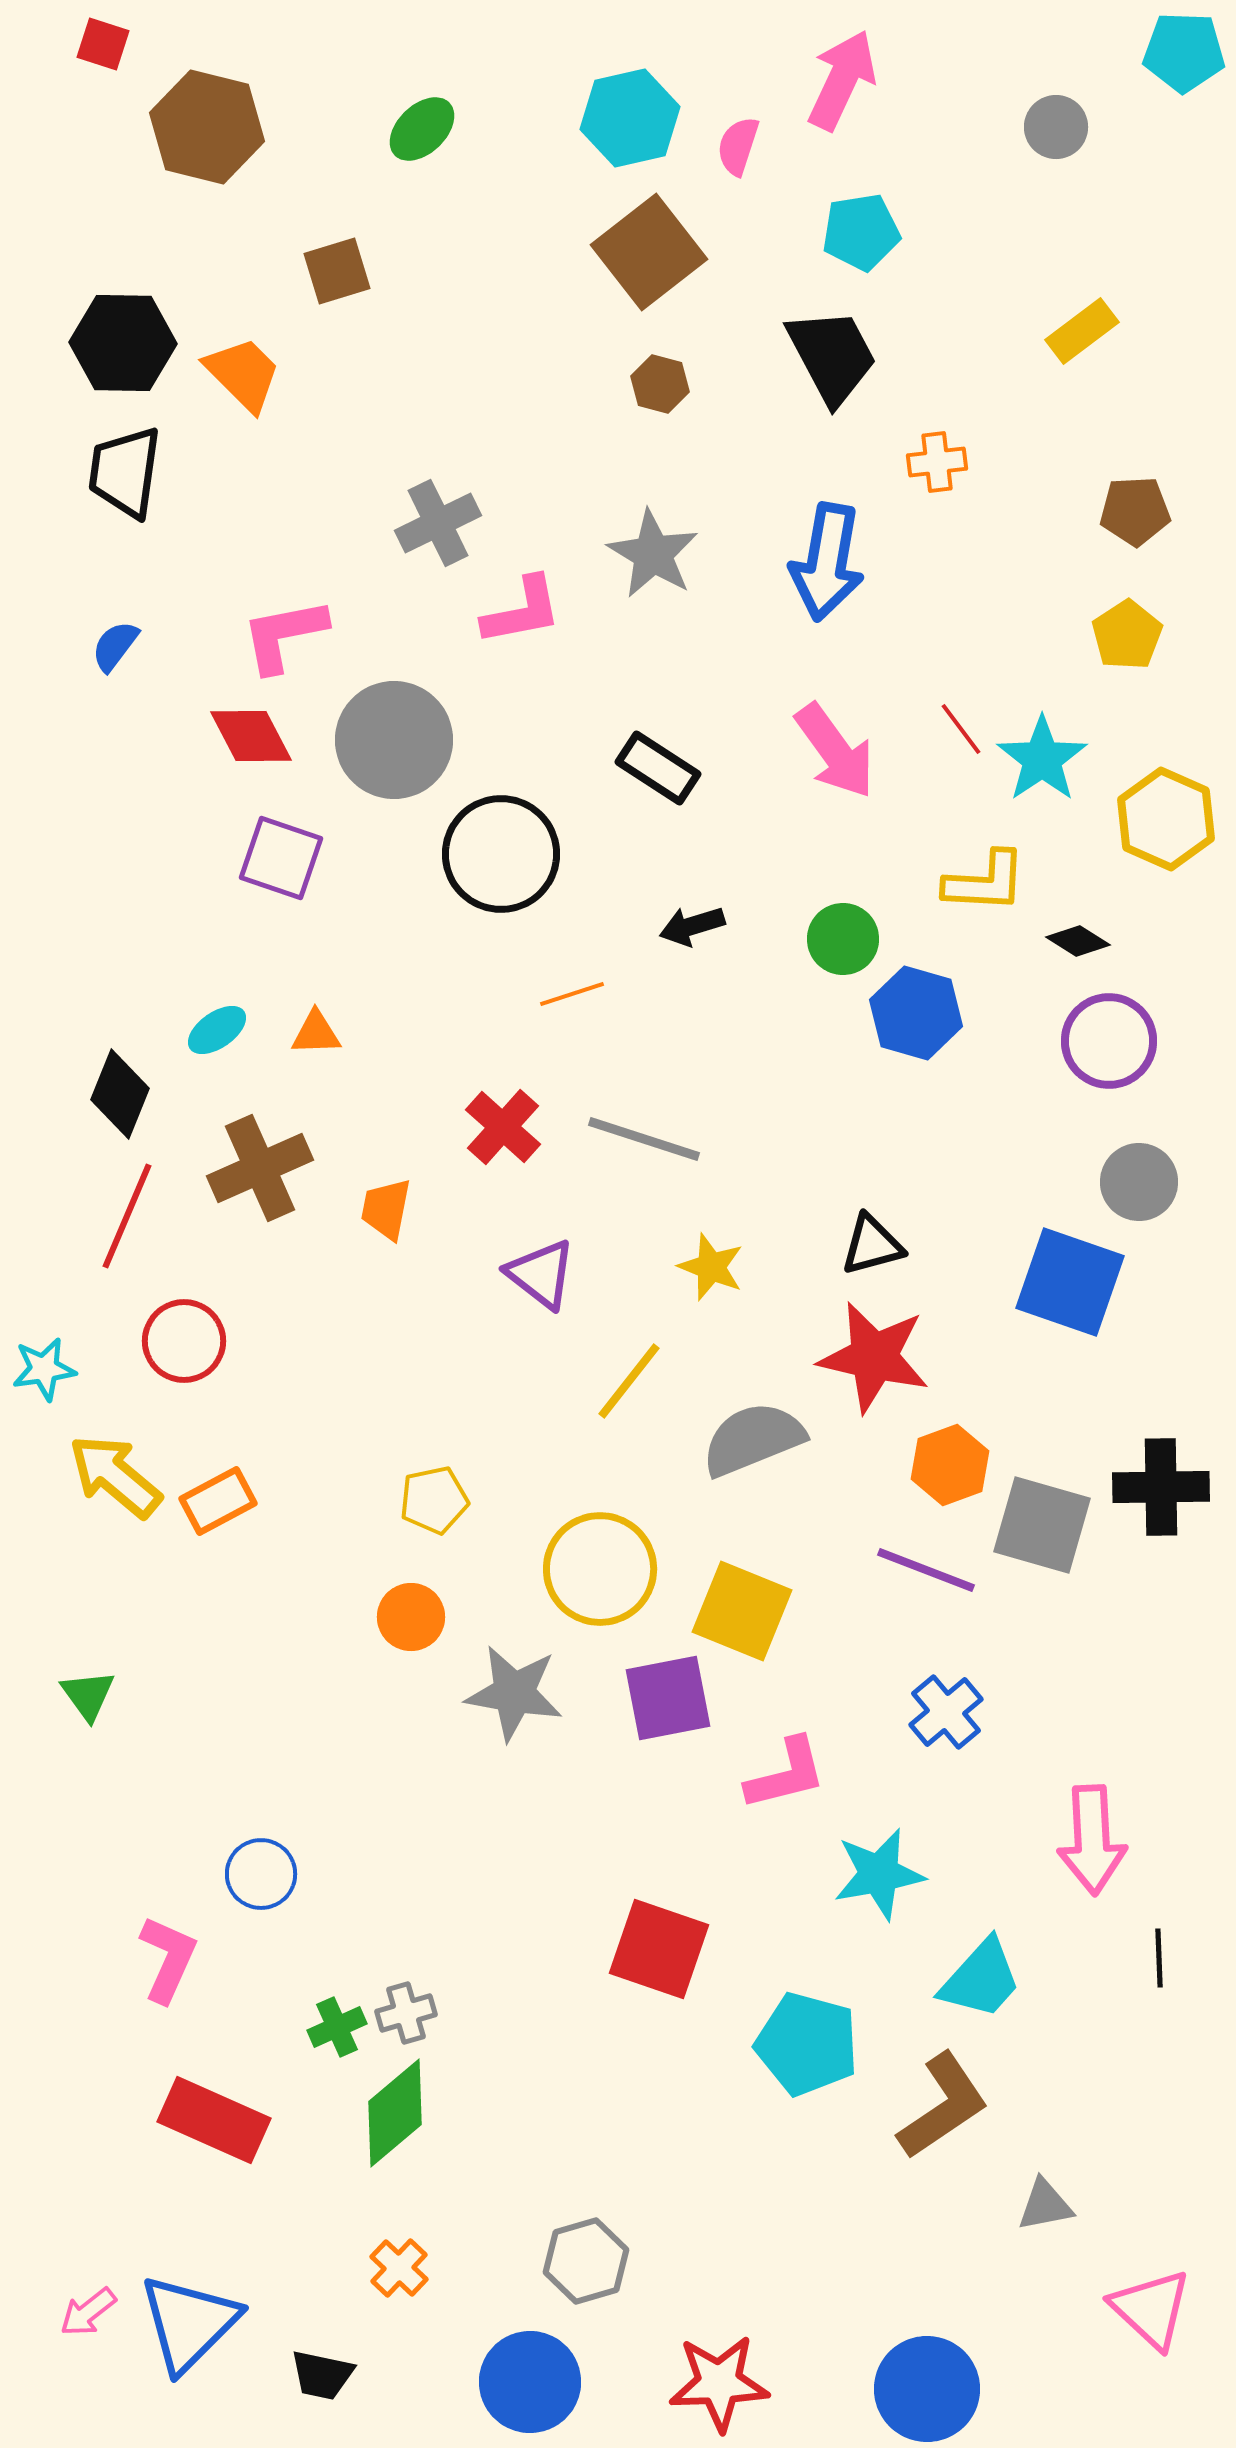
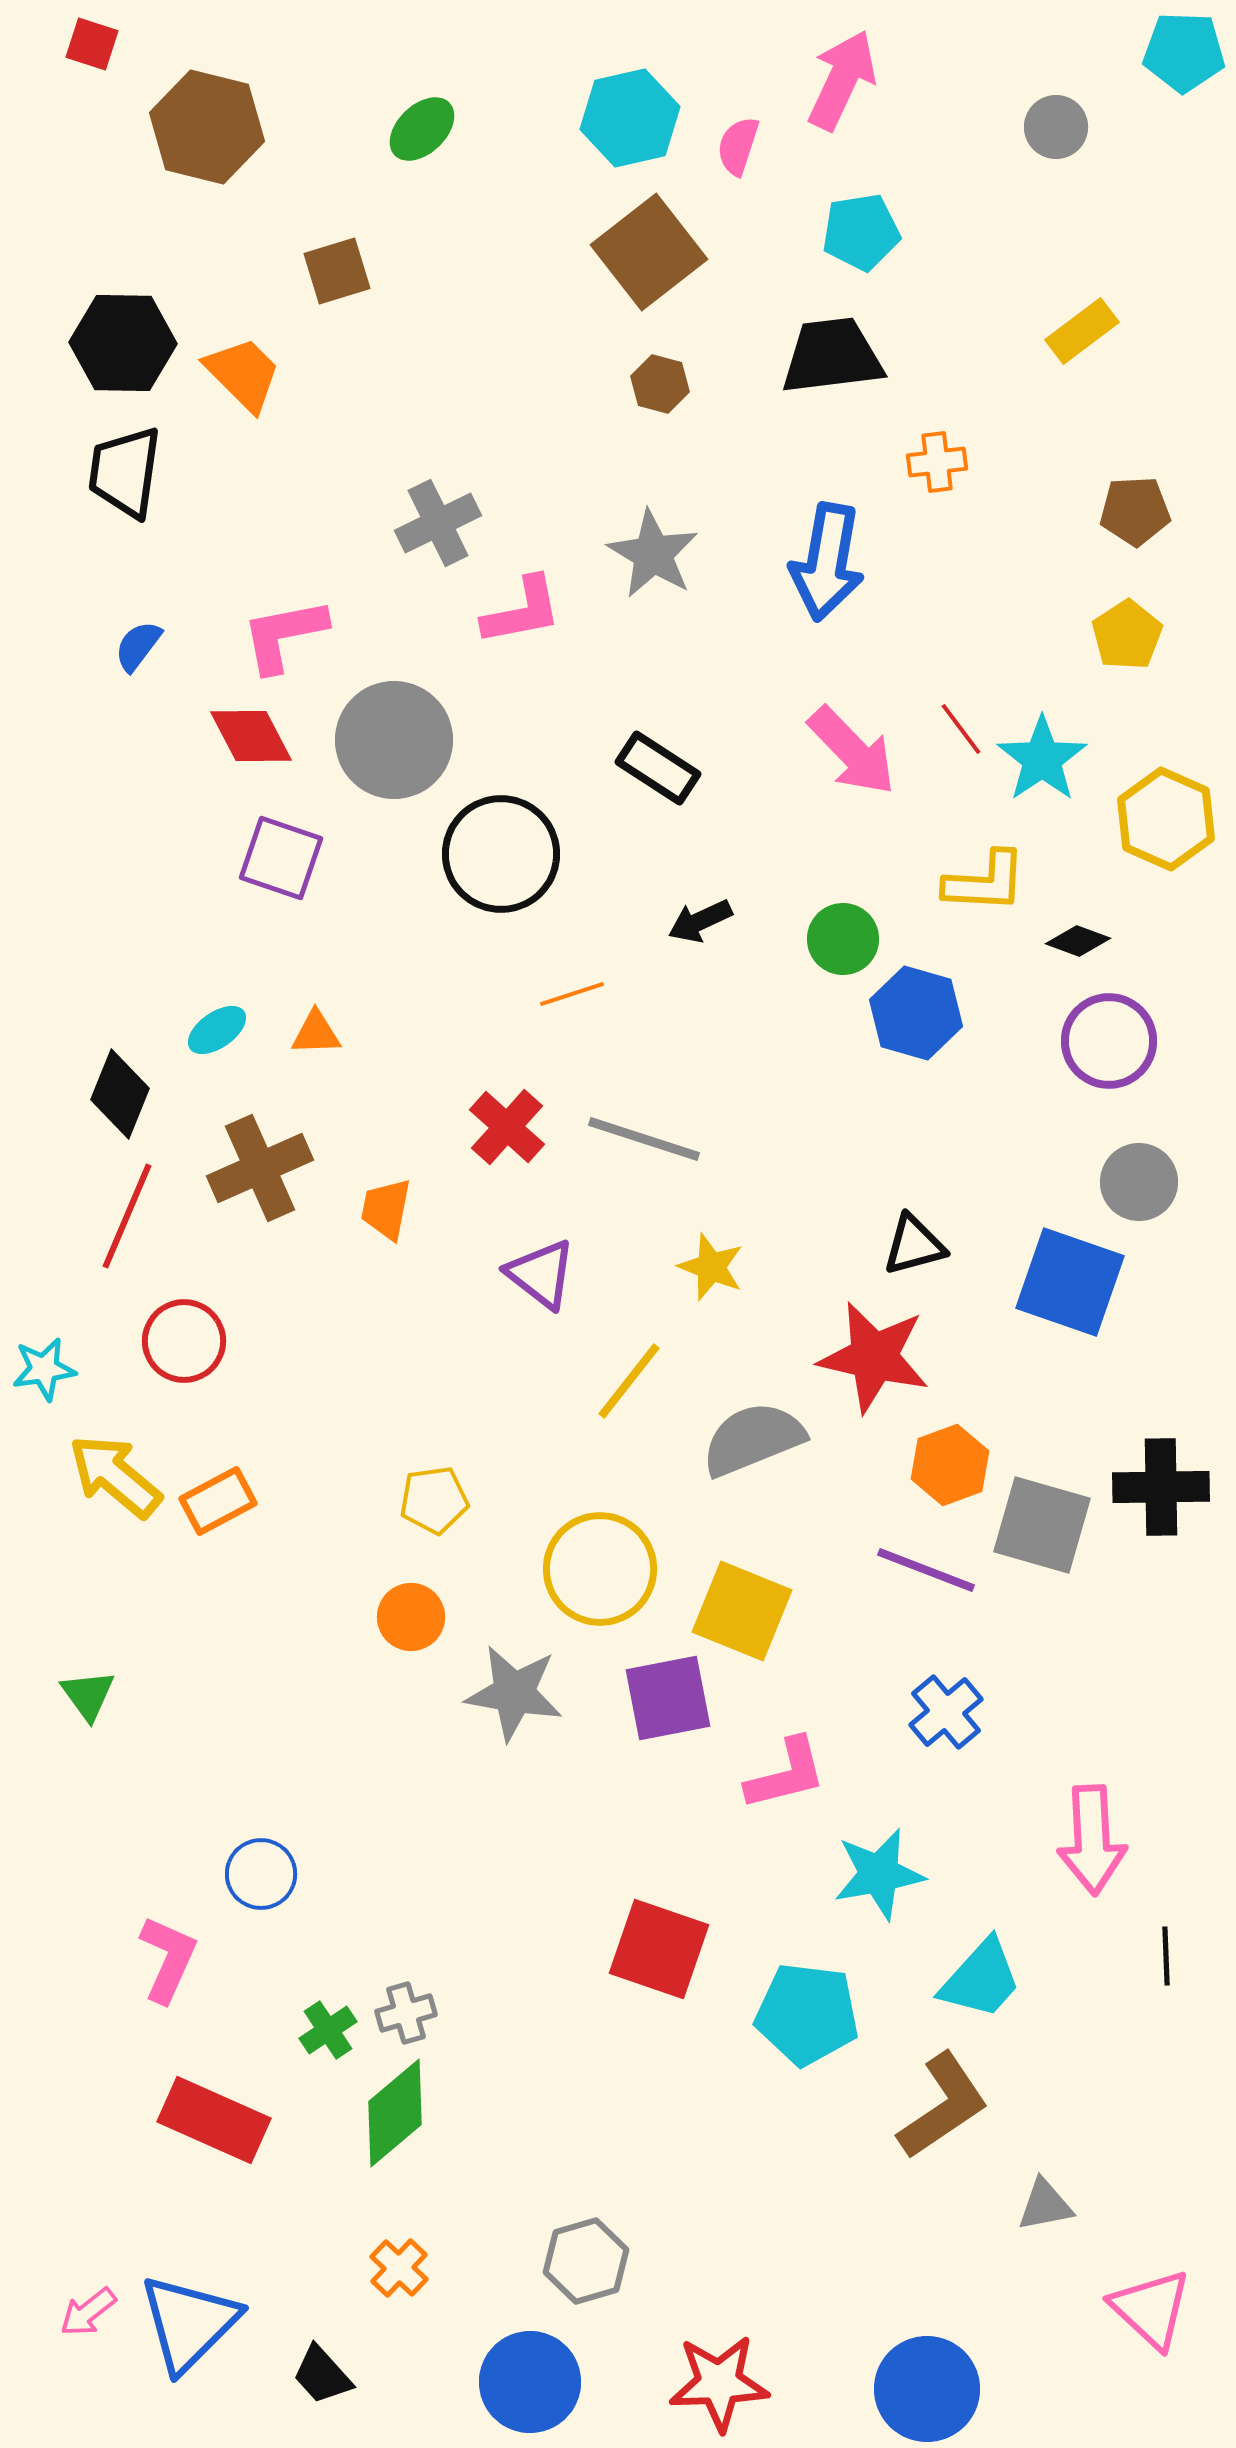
red square at (103, 44): moved 11 px left
black trapezoid at (832, 356): rotated 69 degrees counterclockwise
blue semicircle at (115, 646): moved 23 px right
pink arrow at (835, 751): moved 17 px right; rotated 8 degrees counterclockwise
black arrow at (692, 926): moved 8 px right, 5 px up; rotated 8 degrees counterclockwise
black diamond at (1078, 941): rotated 12 degrees counterclockwise
red cross at (503, 1127): moved 4 px right
black triangle at (872, 1245): moved 42 px right
yellow pentagon at (434, 1500): rotated 4 degrees clockwise
black line at (1159, 1958): moved 7 px right, 2 px up
green cross at (337, 2027): moved 9 px left, 3 px down; rotated 10 degrees counterclockwise
cyan pentagon at (807, 2044): moved 30 px up; rotated 8 degrees counterclockwise
black trapezoid at (322, 2375): rotated 36 degrees clockwise
